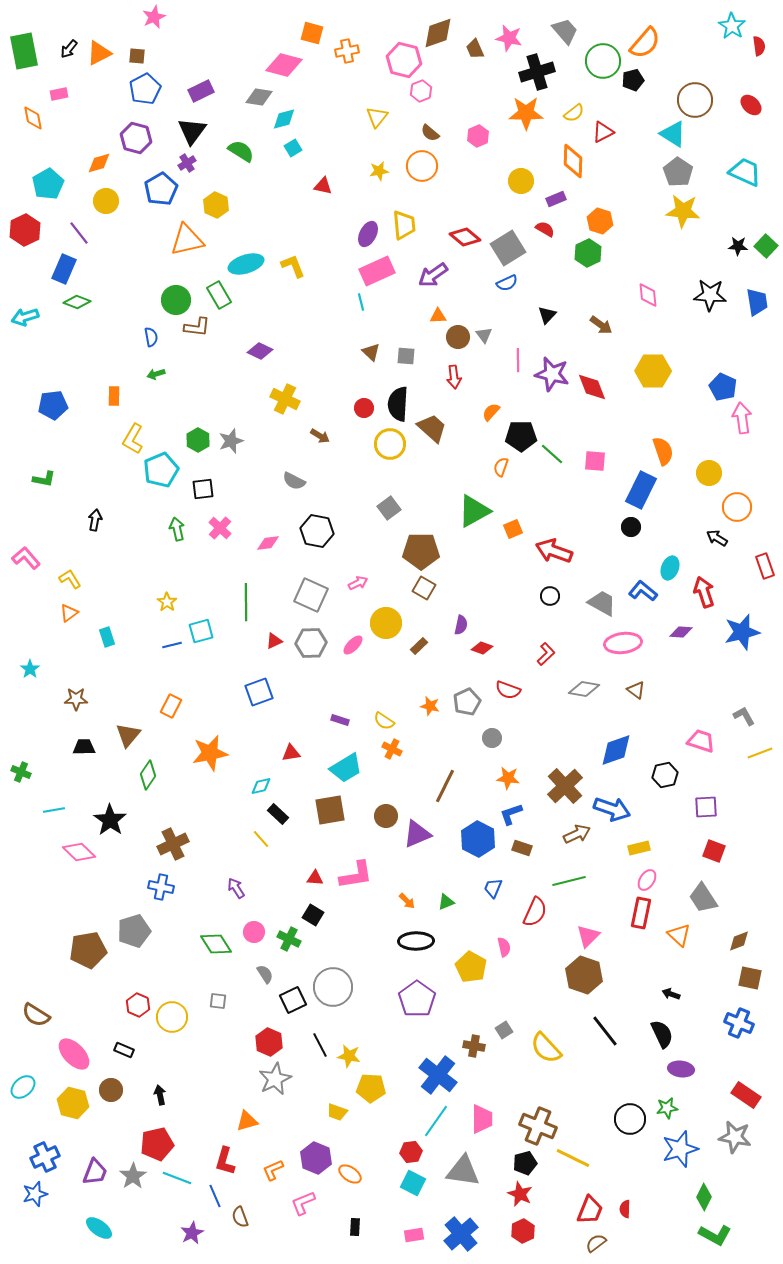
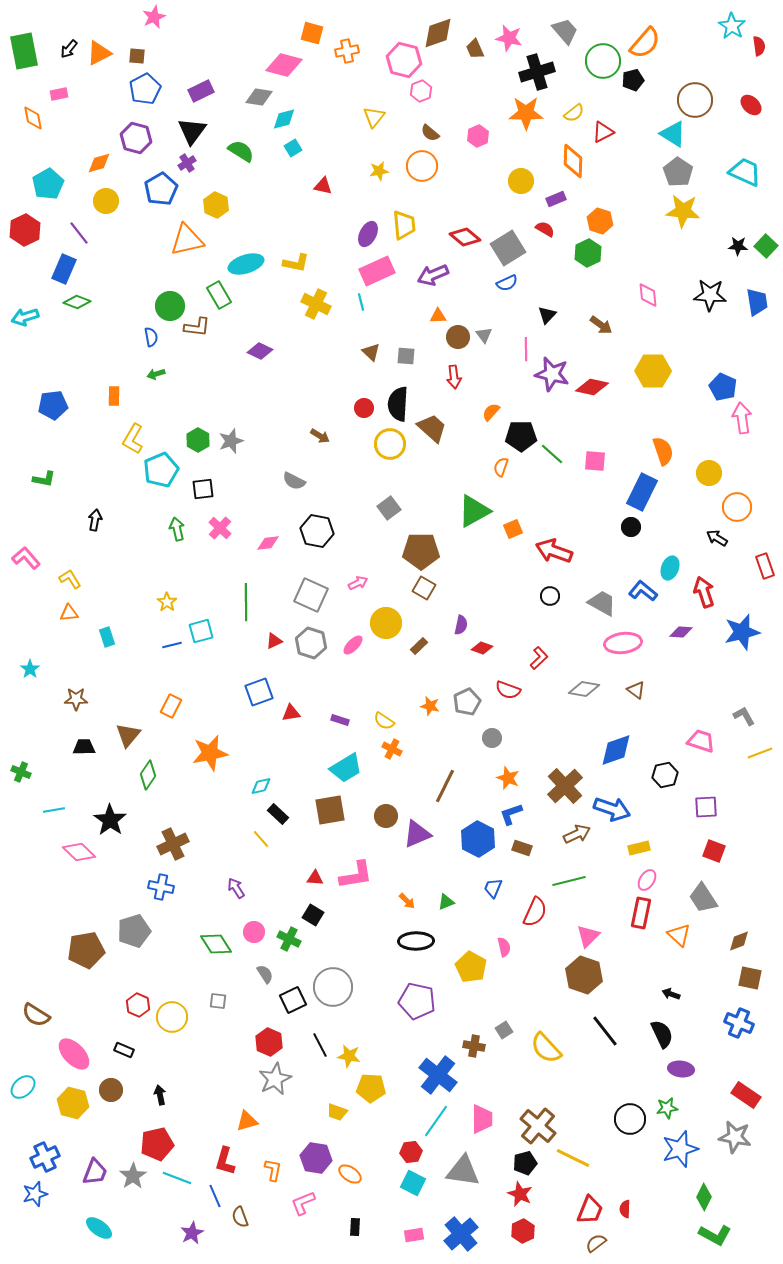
yellow triangle at (377, 117): moved 3 px left
yellow L-shape at (293, 266): moved 3 px right, 3 px up; rotated 124 degrees clockwise
purple arrow at (433, 275): rotated 12 degrees clockwise
green circle at (176, 300): moved 6 px left, 6 px down
pink line at (518, 360): moved 8 px right, 11 px up
red diamond at (592, 387): rotated 56 degrees counterclockwise
yellow cross at (285, 399): moved 31 px right, 95 px up
blue rectangle at (641, 490): moved 1 px right, 2 px down
orange triangle at (69, 613): rotated 30 degrees clockwise
gray hexagon at (311, 643): rotated 20 degrees clockwise
red L-shape at (546, 654): moved 7 px left, 4 px down
red triangle at (291, 753): moved 40 px up
orange star at (508, 778): rotated 15 degrees clockwise
brown pentagon at (88, 950): moved 2 px left
purple pentagon at (417, 999): moved 2 px down; rotated 24 degrees counterclockwise
brown cross at (538, 1126): rotated 18 degrees clockwise
purple hexagon at (316, 1158): rotated 12 degrees counterclockwise
orange L-shape at (273, 1170): rotated 125 degrees clockwise
